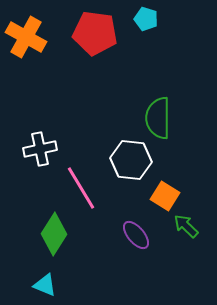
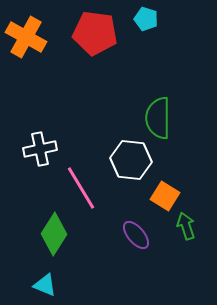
green arrow: rotated 28 degrees clockwise
